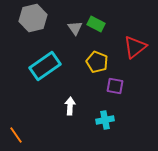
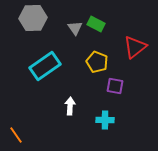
gray hexagon: rotated 12 degrees clockwise
cyan cross: rotated 12 degrees clockwise
